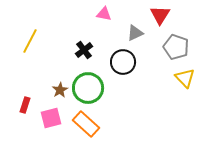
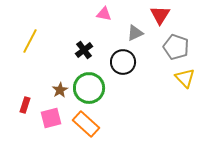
green circle: moved 1 px right
